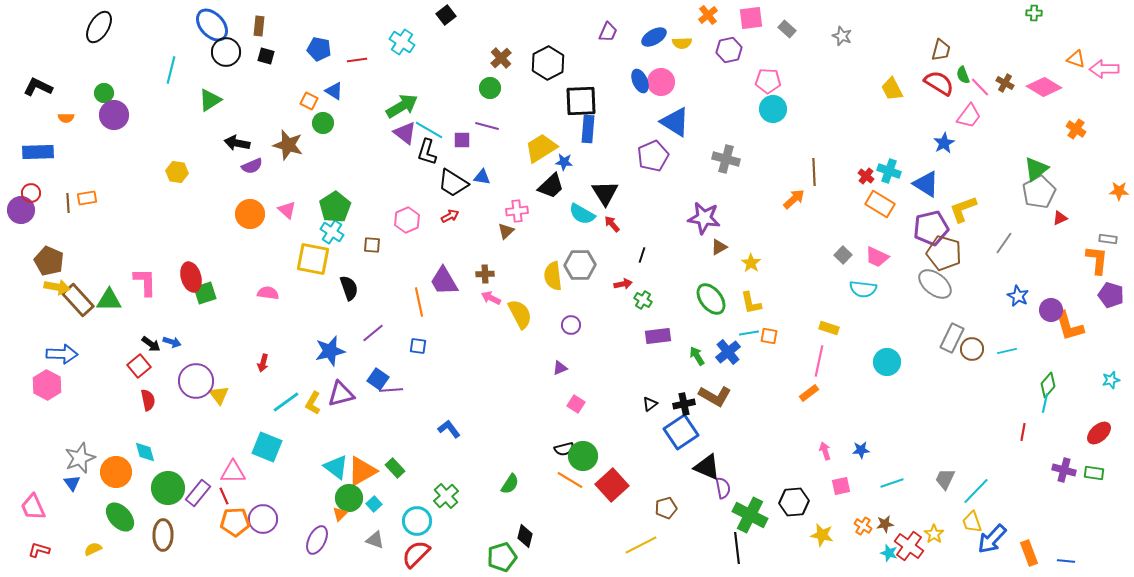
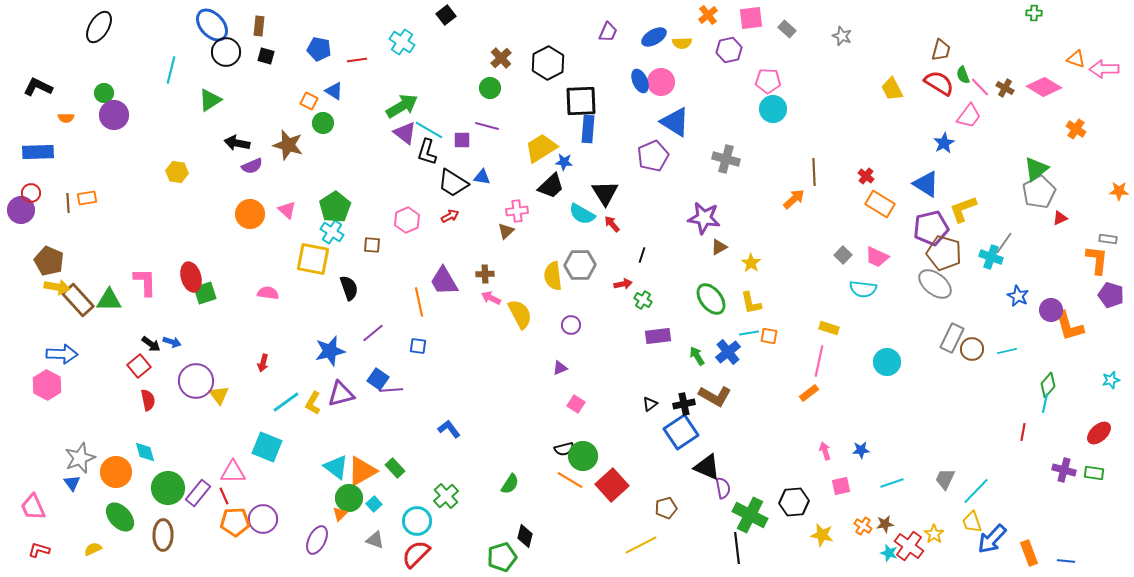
brown cross at (1005, 83): moved 5 px down
cyan cross at (889, 171): moved 102 px right, 86 px down
